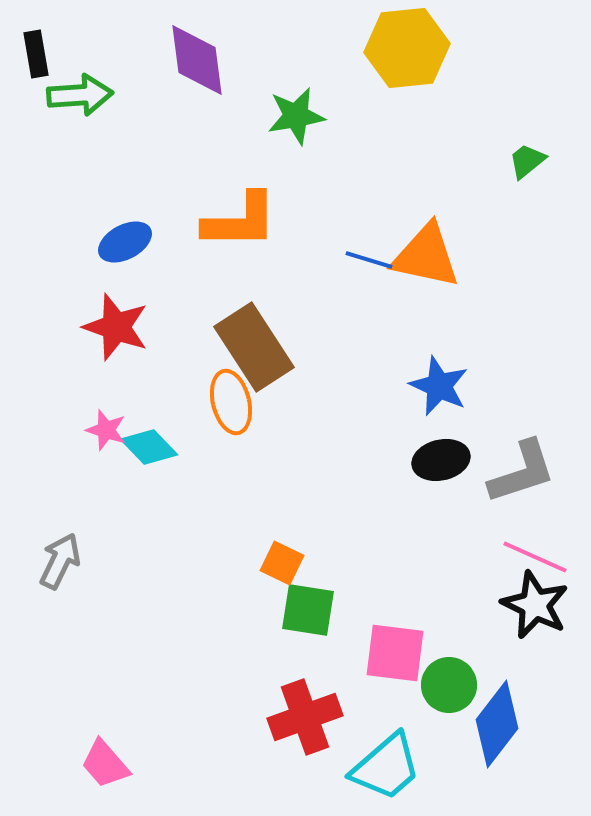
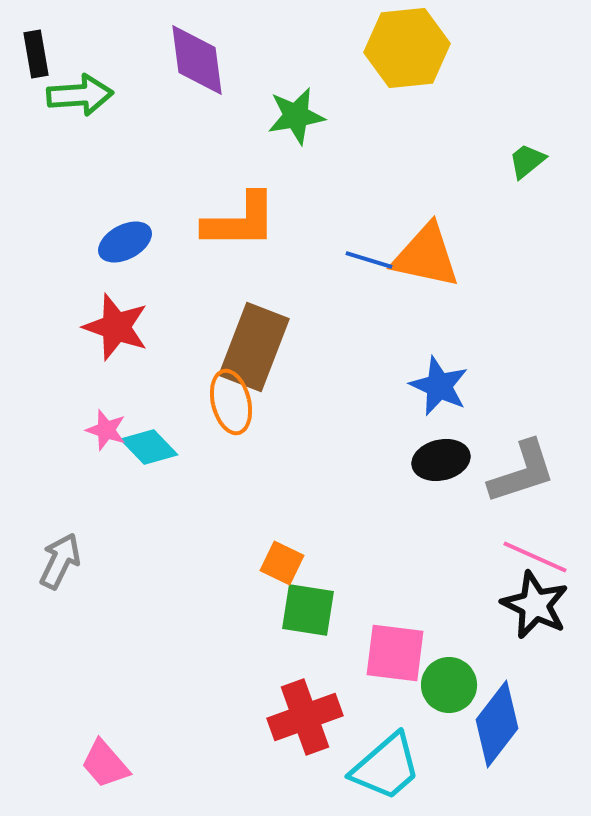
brown rectangle: rotated 54 degrees clockwise
